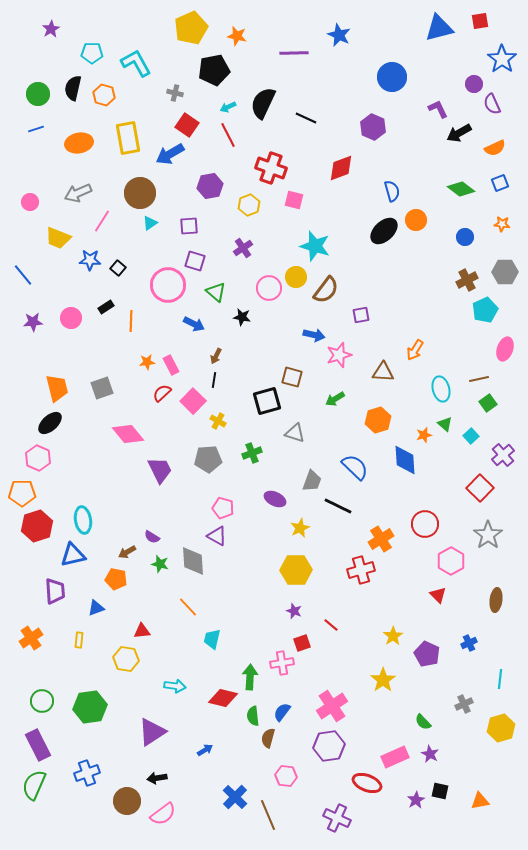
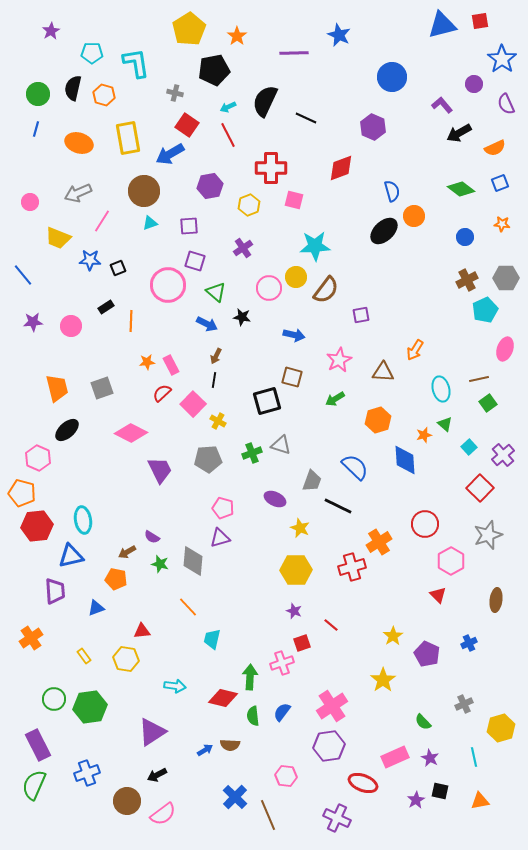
yellow pentagon at (191, 28): moved 2 px left, 1 px down; rotated 8 degrees counterclockwise
blue triangle at (439, 28): moved 3 px right, 3 px up
purple star at (51, 29): moved 2 px down
orange star at (237, 36): rotated 24 degrees clockwise
cyan L-shape at (136, 63): rotated 20 degrees clockwise
black semicircle at (263, 103): moved 2 px right, 2 px up
purple semicircle at (492, 104): moved 14 px right
purple L-shape at (438, 109): moved 4 px right, 4 px up; rotated 15 degrees counterclockwise
blue line at (36, 129): rotated 56 degrees counterclockwise
orange ellipse at (79, 143): rotated 28 degrees clockwise
red cross at (271, 168): rotated 20 degrees counterclockwise
brown circle at (140, 193): moved 4 px right, 2 px up
orange circle at (416, 220): moved 2 px left, 4 px up
cyan triangle at (150, 223): rotated 14 degrees clockwise
cyan star at (315, 246): rotated 20 degrees counterclockwise
black square at (118, 268): rotated 28 degrees clockwise
gray hexagon at (505, 272): moved 1 px right, 6 px down
pink circle at (71, 318): moved 8 px down
blue arrow at (194, 324): moved 13 px right
blue arrow at (314, 335): moved 20 px left
pink star at (339, 355): moved 5 px down; rotated 10 degrees counterclockwise
pink square at (193, 401): moved 3 px down
black ellipse at (50, 423): moved 17 px right, 7 px down
gray triangle at (295, 433): moved 14 px left, 12 px down
pink diamond at (128, 434): moved 3 px right, 1 px up; rotated 24 degrees counterclockwise
cyan square at (471, 436): moved 2 px left, 11 px down
orange pentagon at (22, 493): rotated 16 degrees clockwise
red hexagon at (37, 526): rotated 12 degrees clockwise
yellow star at (300, 528): rotated 24 degrees counterclockwise
gray star at (488, 535): rotated 16 degrees clockwise
purple triangle at (217, 536): moved 3 px right, 2 px down; rotated 45 degrees counterclockwise
orange cross at (381, 539): moved 2 px left, 3 px down
blue triangle at (73, 555): moved 2 px left, 1 px down
gray diamond at (193, 561): rotated 8 degrees clockwise
red cross at (361, 570): moved 9 px left, 3 px up
yellow rectangle at (79, 640): moved 5 px right, 16 px down; rotated 42 degrees counterclockwise
pink cross at (282, 663): rotated 10 degrees counterclockwise
cyan line at (500, 679): moved 26 px left, 78 px down; rotated 18 degrees counterclockwise
green circle at (42, 701): moved 12 px right, 2 px up
brown semicircle at (268, 738): moved 38 px left, 7 px down; rotated 102 degrees counterclockwise
purple star at (430, 754): moved 4 px down
black arrow at (157, 778): moved 3 px up; rotated 18 degrees counterclockwise
red ellipse at (367, 783): moved 4 px left
